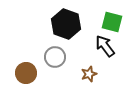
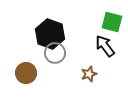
black hexagon: moved 16 px left, 10 px down
gray circle: moved 4 px up
